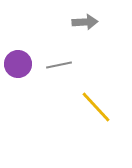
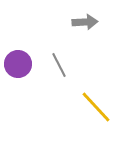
gray line: rotated 75 degrees clockwise
